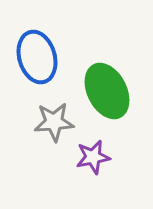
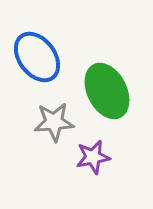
blue ellipse: rotated 21 degrees counterclockwise
